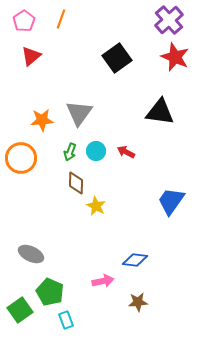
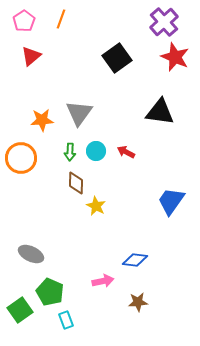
purple cross: moved 5 px left, 2 px down
green arrow: rotated 18 degrees counterclockwise
